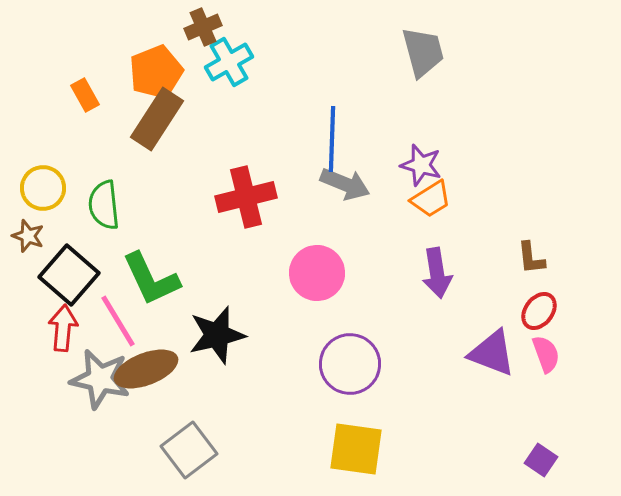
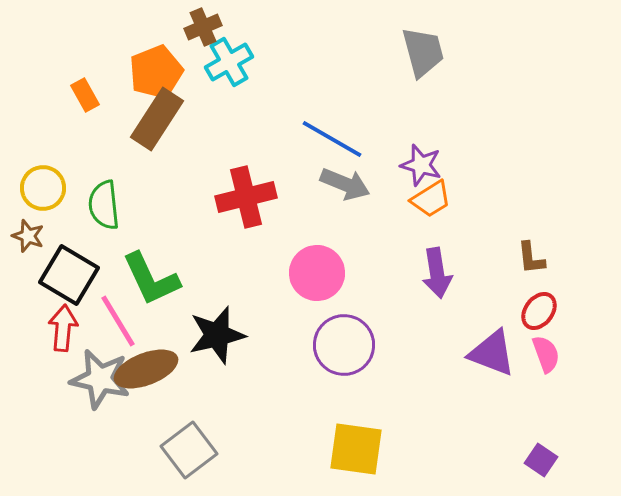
blue line: rotated 62 degrees counterclockwise
black square: rotated 10 degrees counterclockwise
purple circle: moved 6 px left, 19 px up
